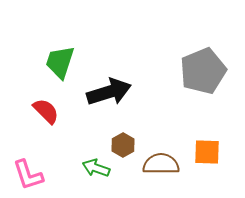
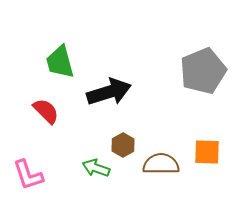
green trapezoid: rotated 33 degrees counterclockwise
